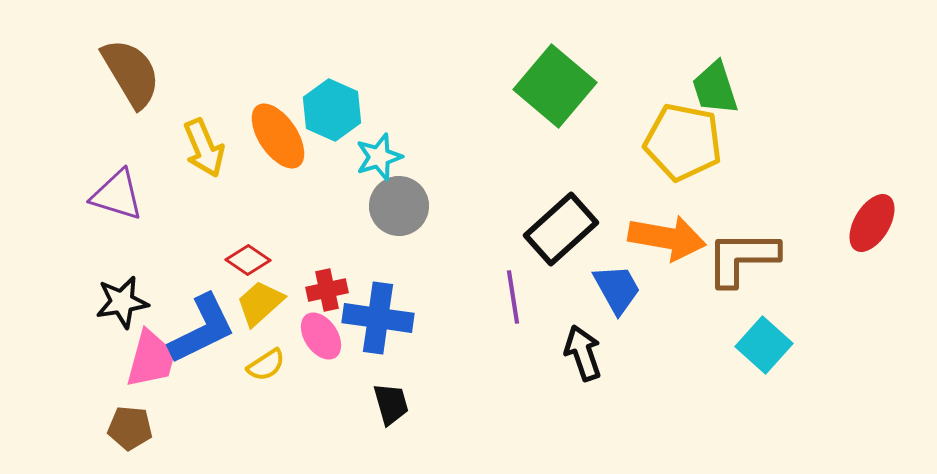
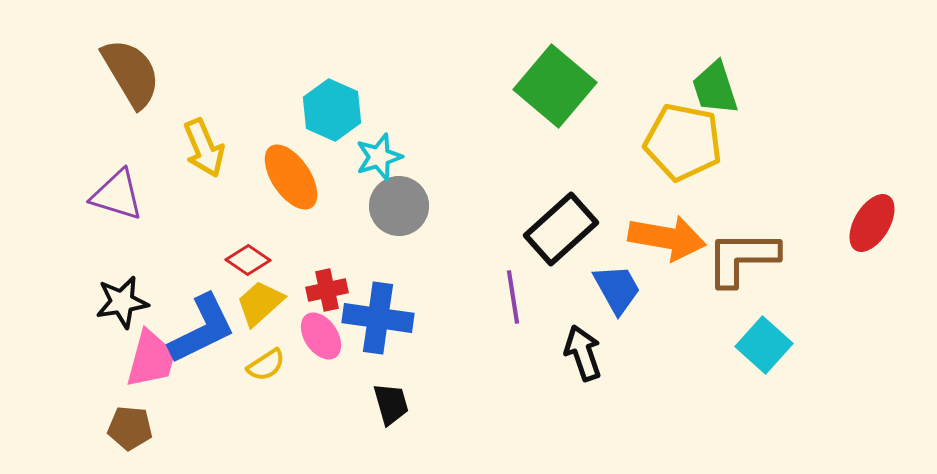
orange ellipse: moved 13 px right, 41 px down
